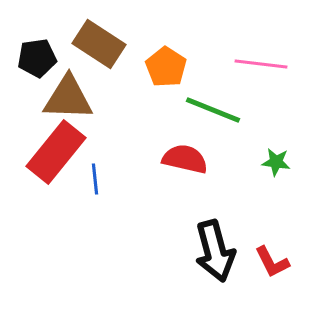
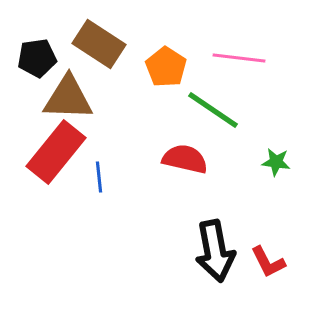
pink line: moved 22 px left, 6 px up
green line: rotated 12 degrees clockwise
blue line: moved 4 px right, 2 px up
black arrow: rotated 4 degrees clockwise
red L-shape: moved 4 px left
